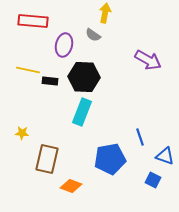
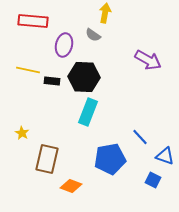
black rectangle: moved 2 px right
cyan rectangle: moved 6 px right
yellow star: rotated 24 degrees clockwise
blue line: rotated 24 degrees counterclockwise
